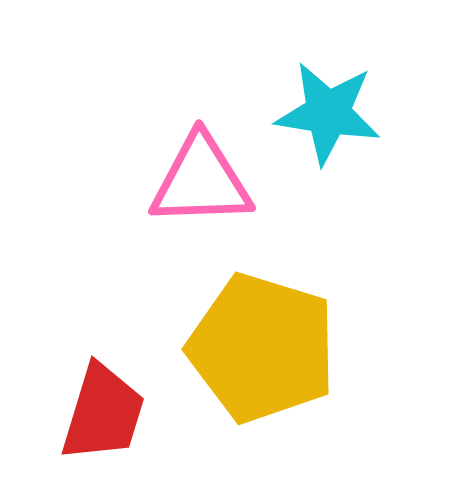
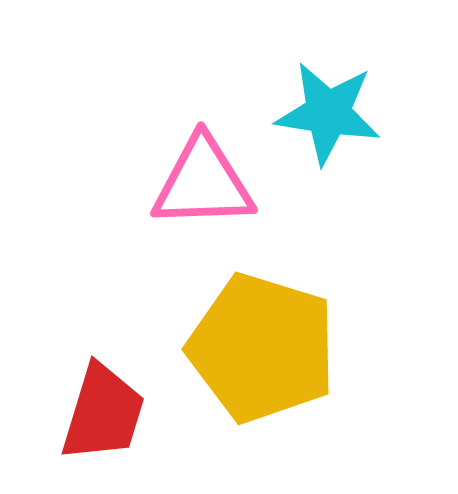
pink triangle: moved 2 px right, 2 px down
